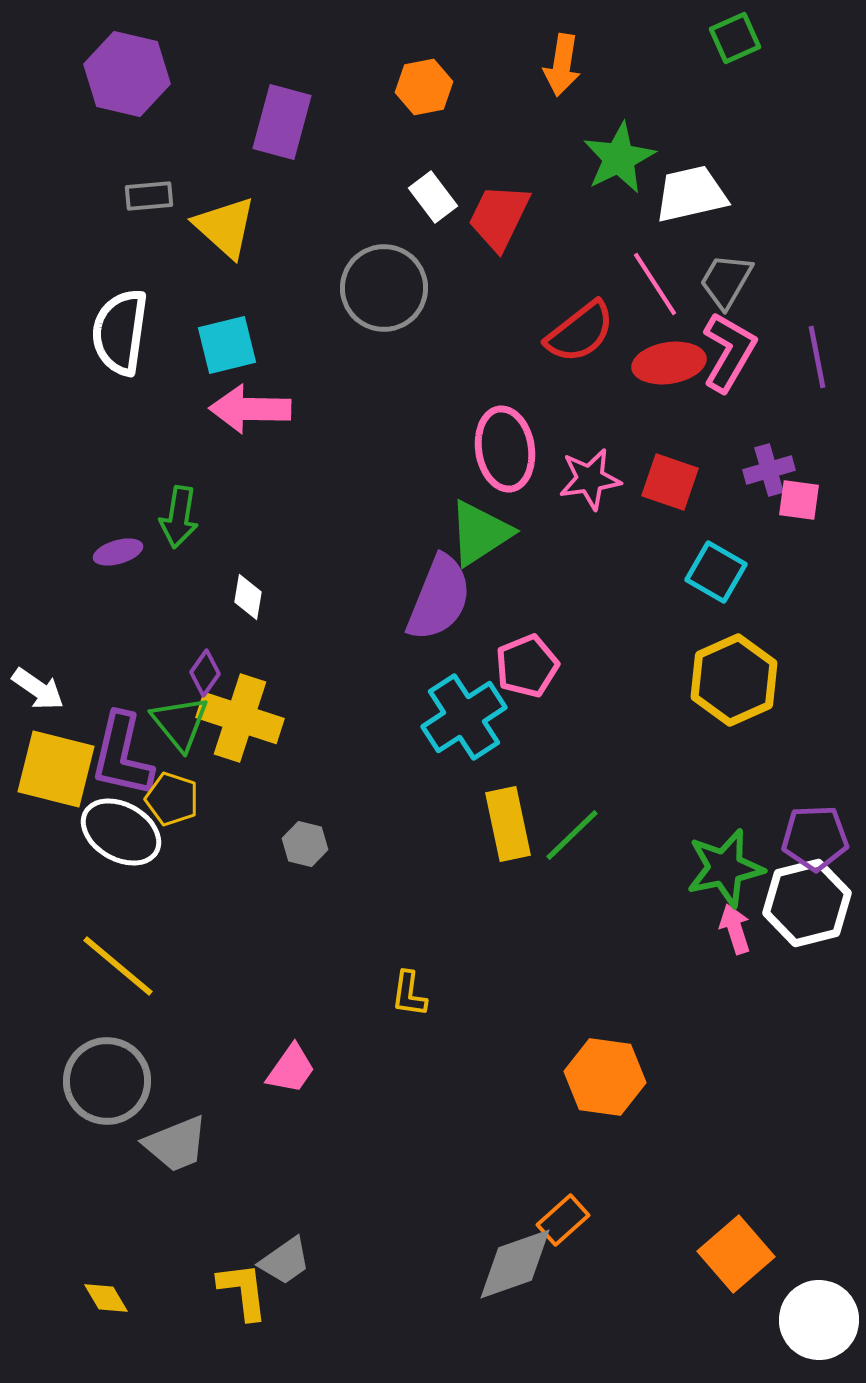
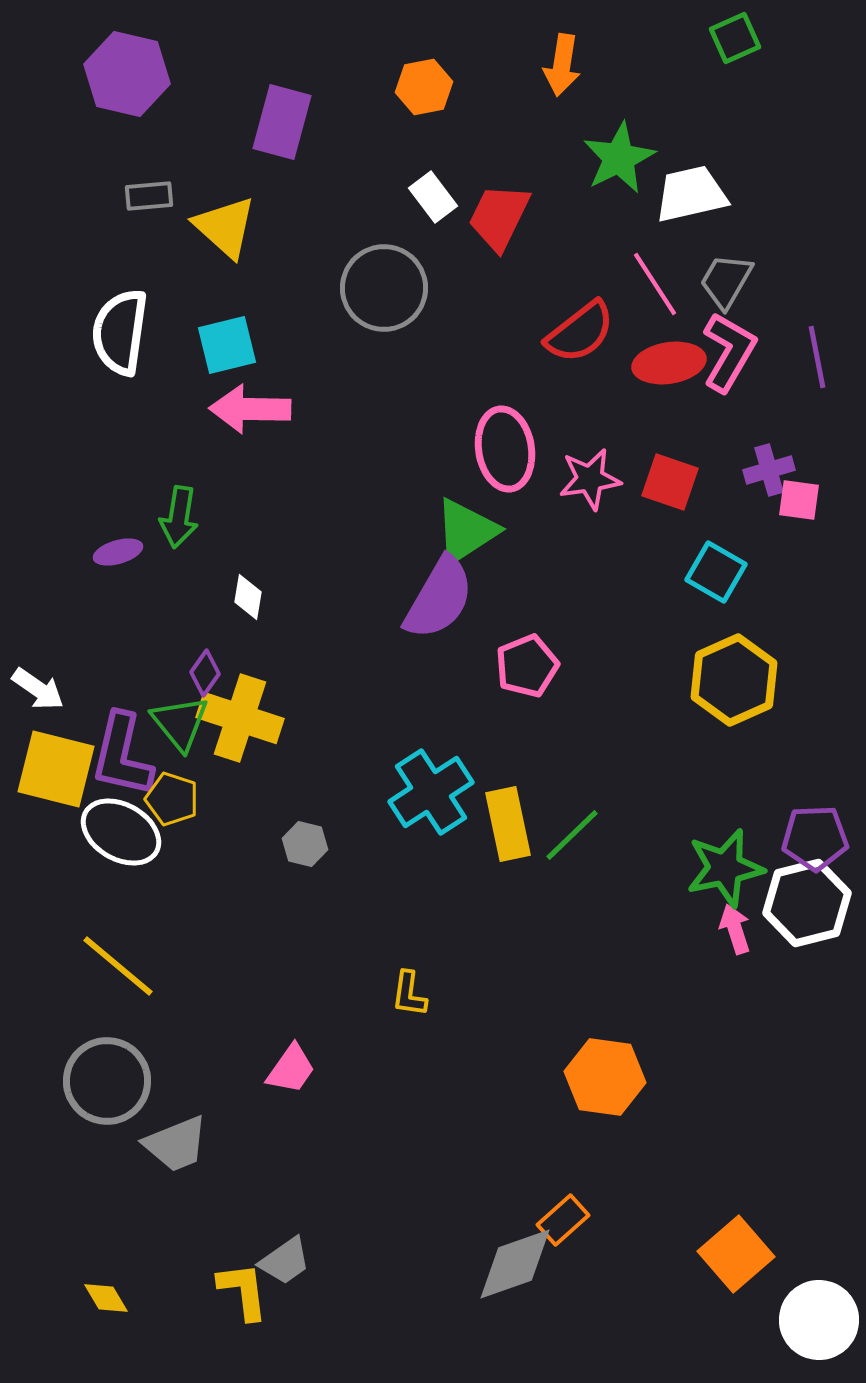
green triangle at (480, 533): moved 14 px left, 2 px up
purple semicircle at (439, 598): rotated 8 degrees clockwise
cyan cross at (464, 717): moved 33 px left, 75 px down
